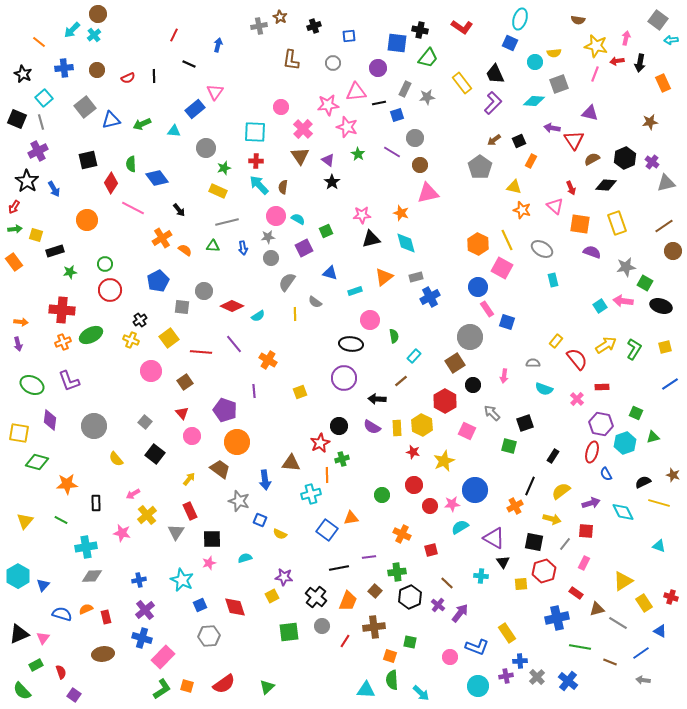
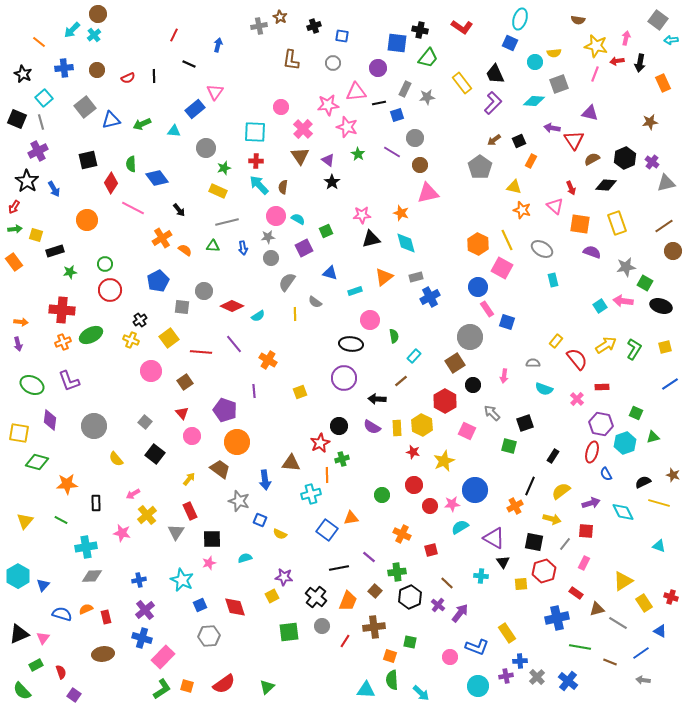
blue square at (349, 36): moved 7 px left; rotated 16 degrees clockwise
purple line at (369, 557): rotated 48 degrees clockwise
